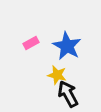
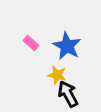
pink rectangle: rotated 70 degrees clockwise
